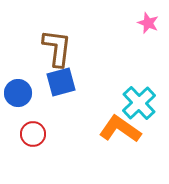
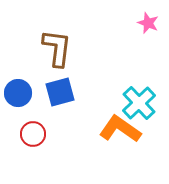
blue square: moved 1 px left, 10 px down
